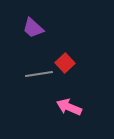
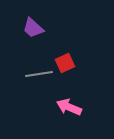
red square: rotated 18 degrees clockwise
